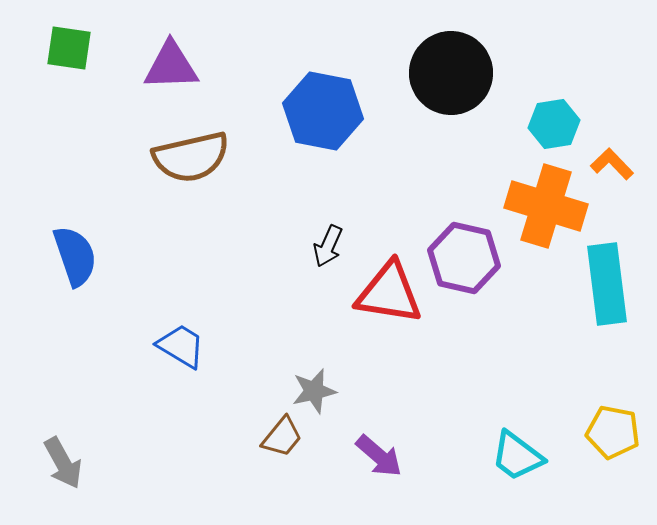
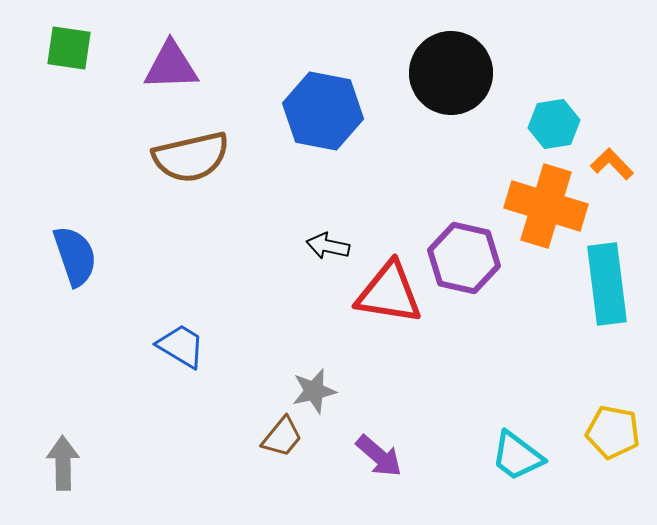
black arrow: rotated 78 degrees clockwise
gray arrow: rotated 152 degrees counterclockwise
